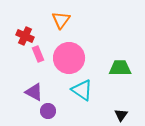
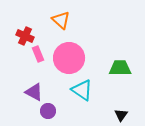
orange triangle: rotated 24 degrees counterclockwise
